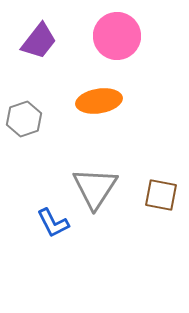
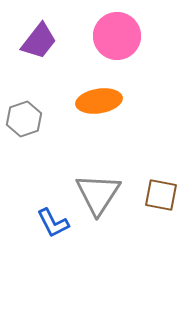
gray triangle: moved 3 px right, 6 px down
